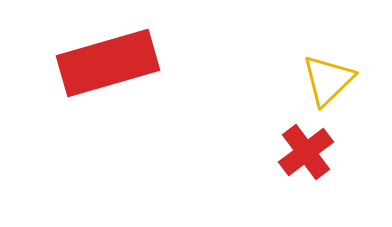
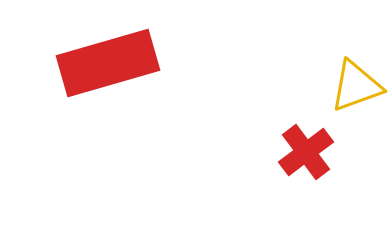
yellow triangle: moved 28 px right, 6 px down; rotated 24 degrees clockwise
